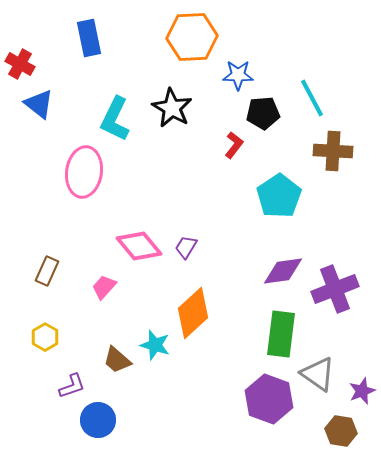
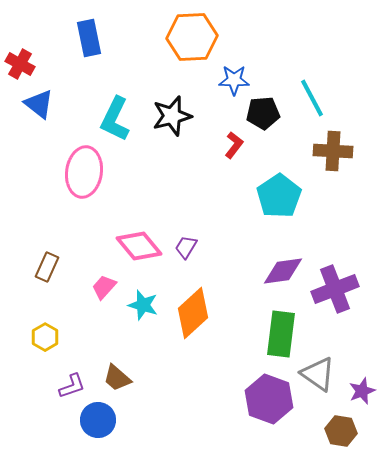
blue star: moved 4 px left, 5 px down
black star: moved 8 px down; rotated 27 degrees clockwise
brown rectangle: moved 4 px up
cyan star: moved 12 px left, 40 px up
brown trapezoid: moved 18 px down
